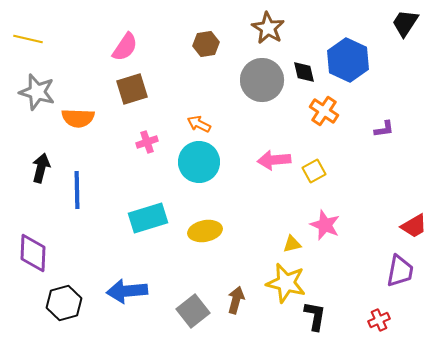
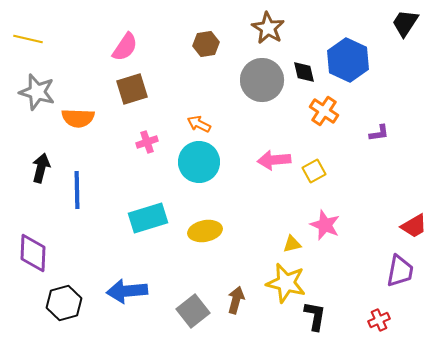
purple L-shape: moved 5 px left, 4 px down
